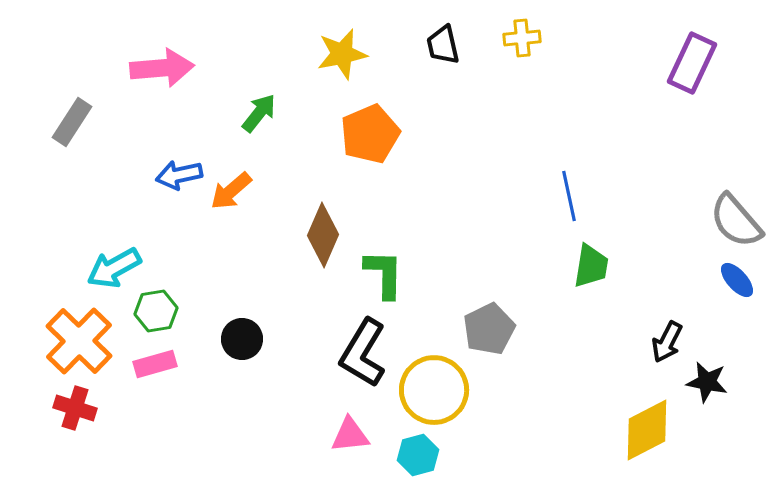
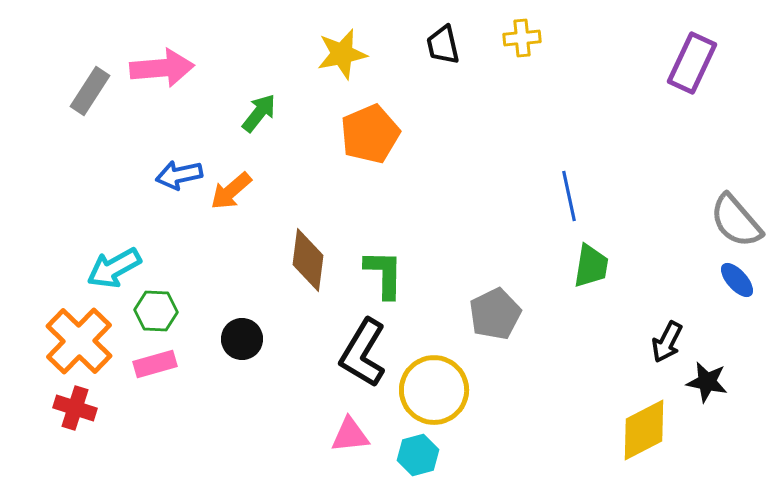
gray rectangle: moved 18 px right, 31 px up
brown diamond: moved 15 px left, 25 px down; rotated 16 degrees counterclockwise
green hexagon: rotated 12 degrees clockwise
gray pentagon: moved 6 px right, 15 px up
yellow diamond: moved 3 px left
